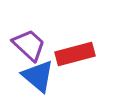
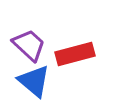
blue triangle: moved 4 px left, 5 px down
